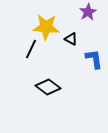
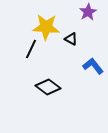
blue L-shape: moved 1 px left, 7 px down; rotated 30 degrees counterclockwise
